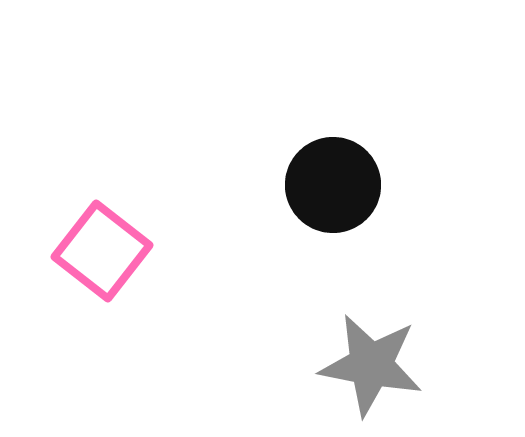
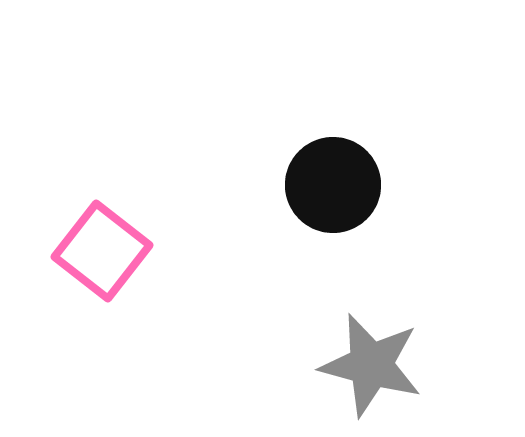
gray star: rotated 4 degrees clockwise
